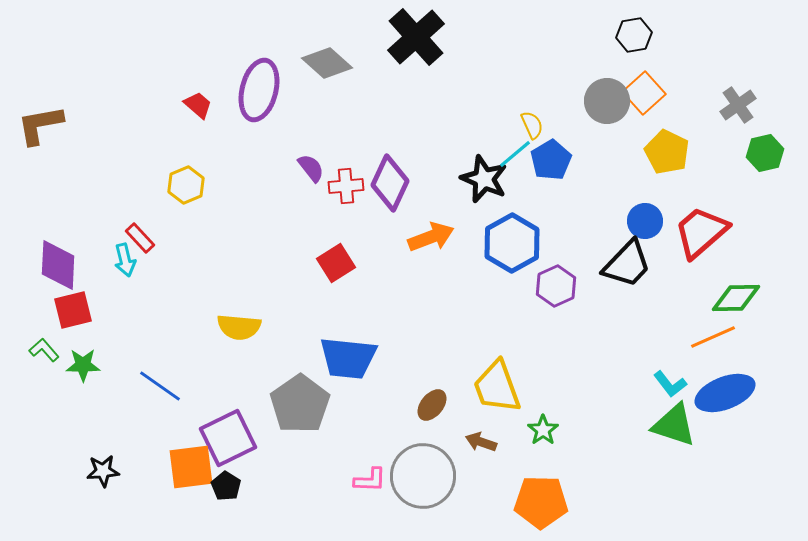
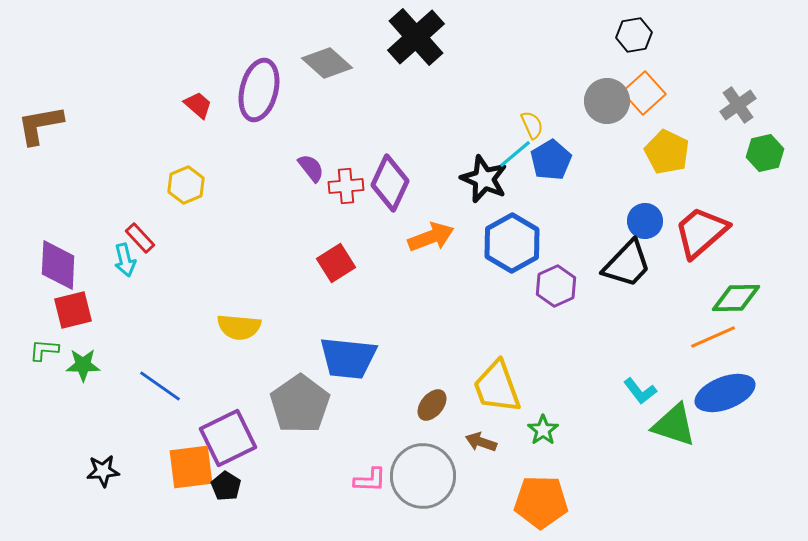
green L-shape at (44, 350): rotated 44 degrees counterclockwise
cyan L-shape at (670, 384): moved 30 px left, 7 px down
